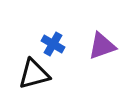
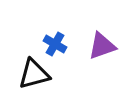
blue cross: moved 2 px right
